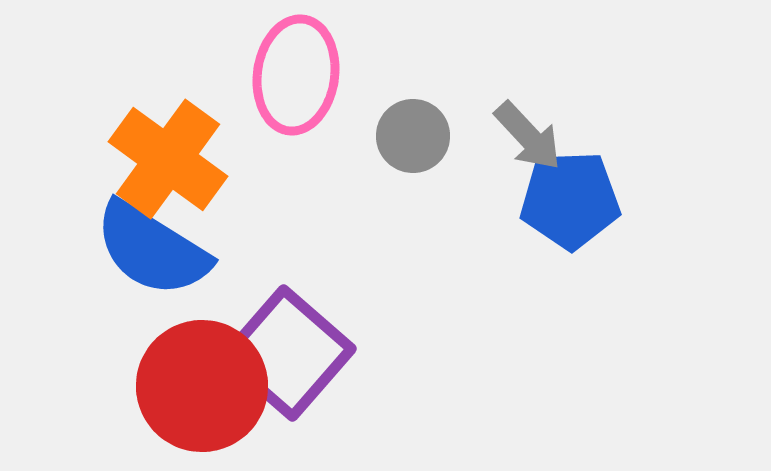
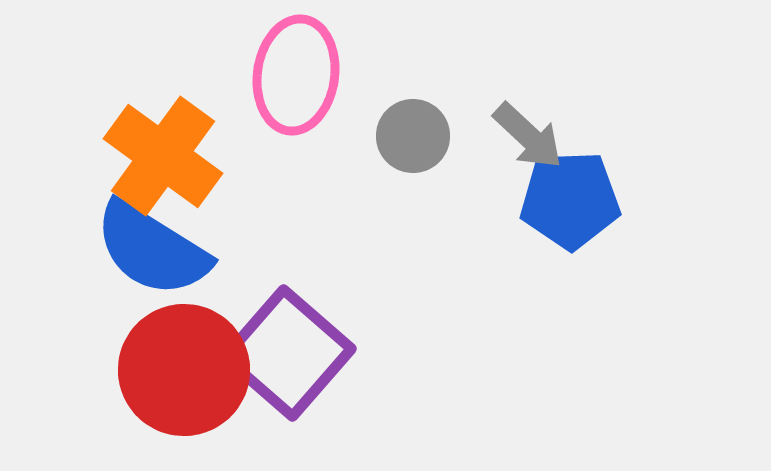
gray arrow: rotated 4 degrees counterclockwise
orange cross: moved 5 px left, 3 px up
red circle: moved 18 px left, 16 px up
